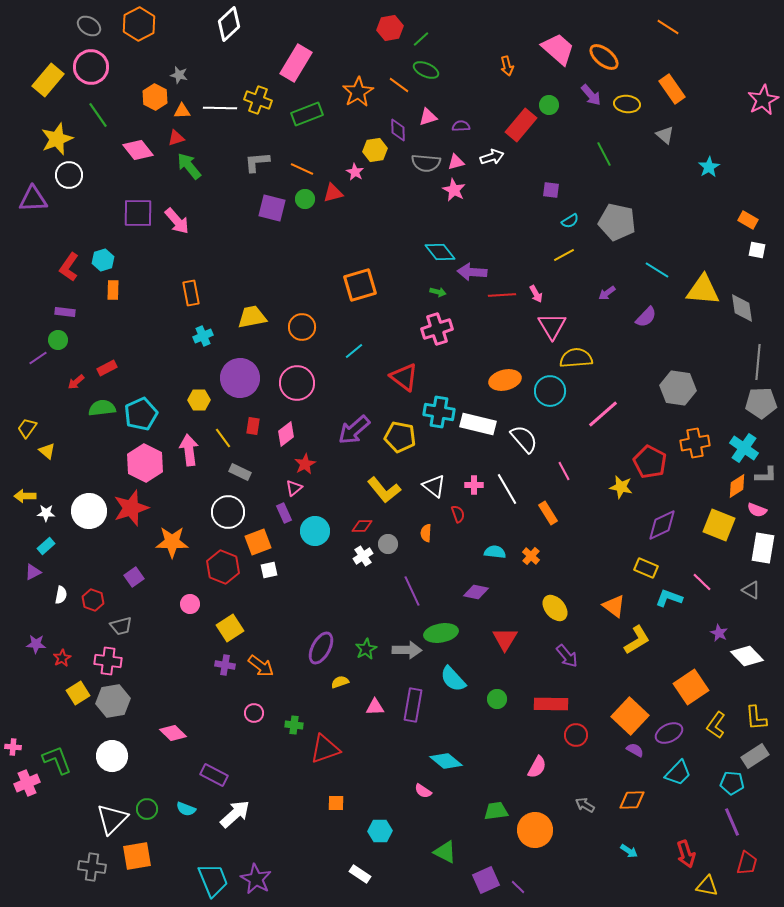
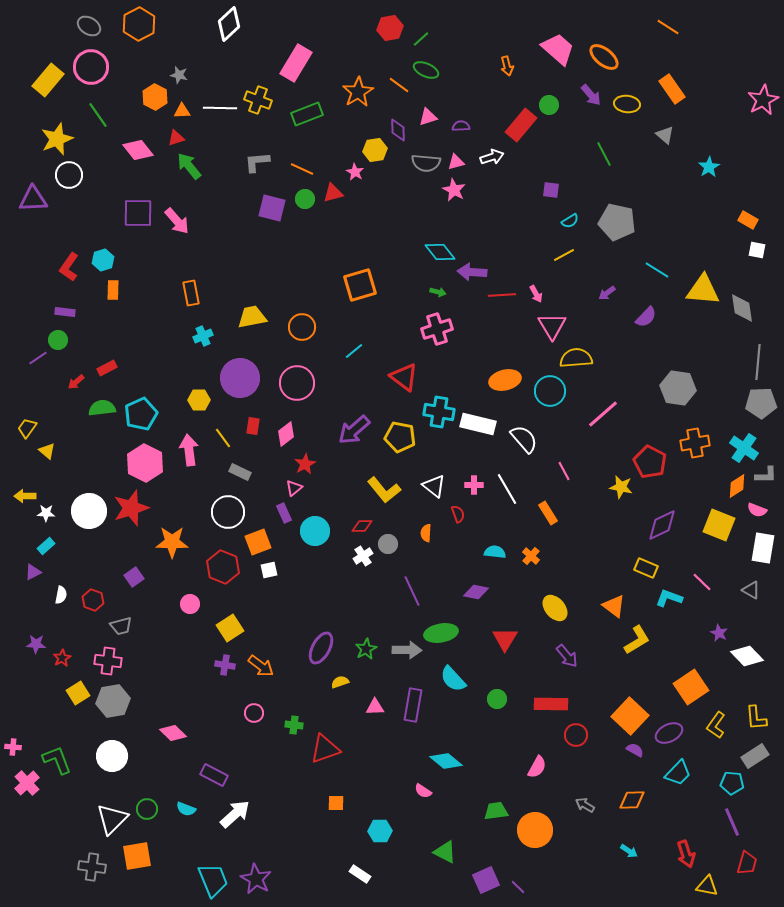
pink cross at (27, 783): rotated 20 degrees counterclockwise
